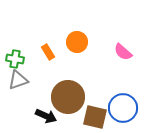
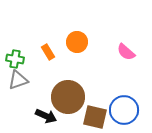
pink semicircle: moved 3 px right
blue circle: moved 1 px right, 2 px down
